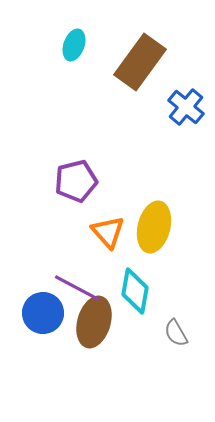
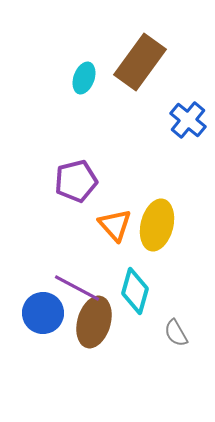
cyan ellipse: moved 10 px right, 33 px down
blue cross: moved 2 px right, 13 px down
yellow ellipse: moved 3 px right, 2 px up
orange triangle: moved 7 px right, 7 px up
cyan diamond: rotated 6 degrees clockwise
